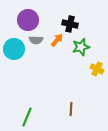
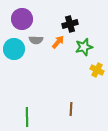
purple circle: moved 6 px left, 1 px up
black cross: rotated 28 degrees counterclockwise
orange arrow: moved 1 px right, 2 px down
green star: moved 3 px right
yellow cross: moved 1 px down
green line: rotated 24 degrees counterclockwise
